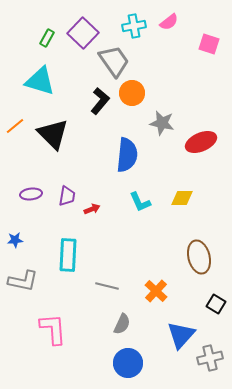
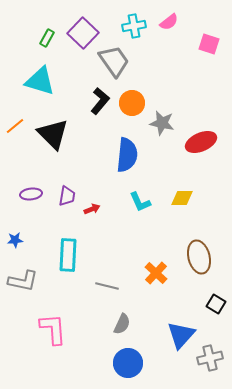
orange circle: moved 10 px down
orange cross: moved 18 px up
